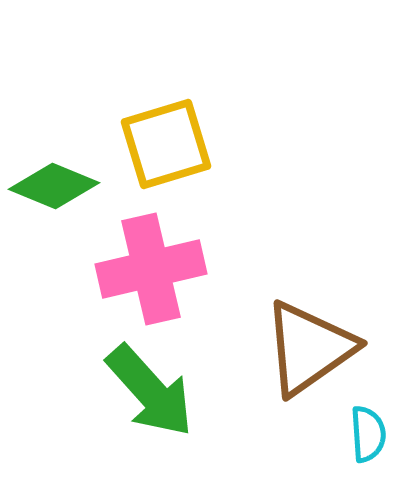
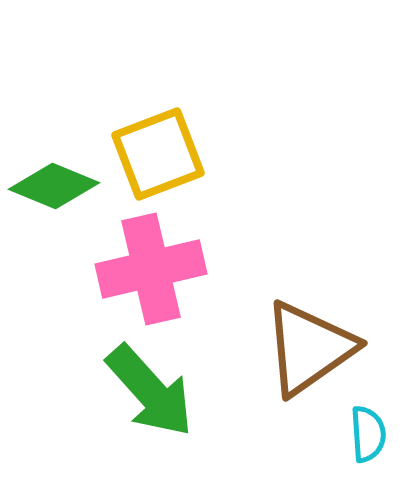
yellow square: moved 8 px left, 10 px down; rotated 4 degrees counterclockwise
